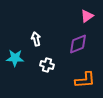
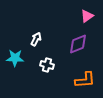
white arrow: rotated 40 degrees clockwise
